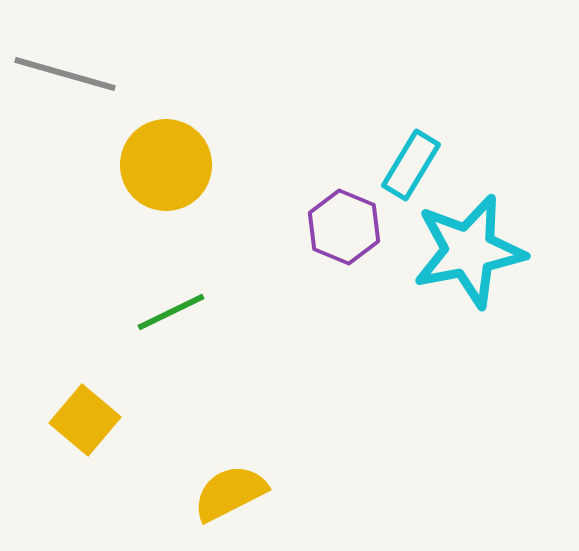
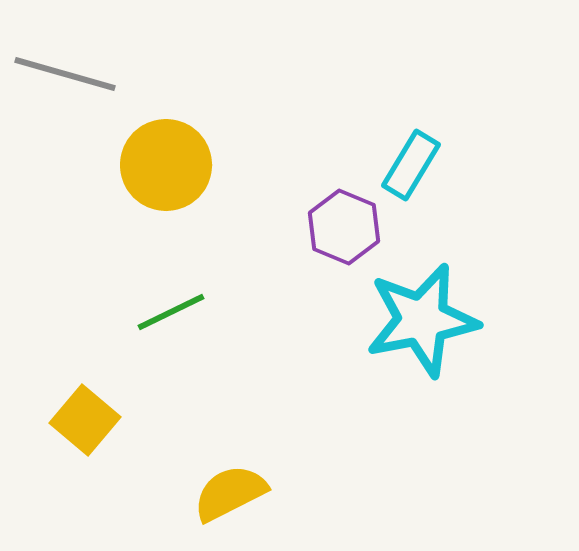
cyan star: moved 47 px left, 69 px down
